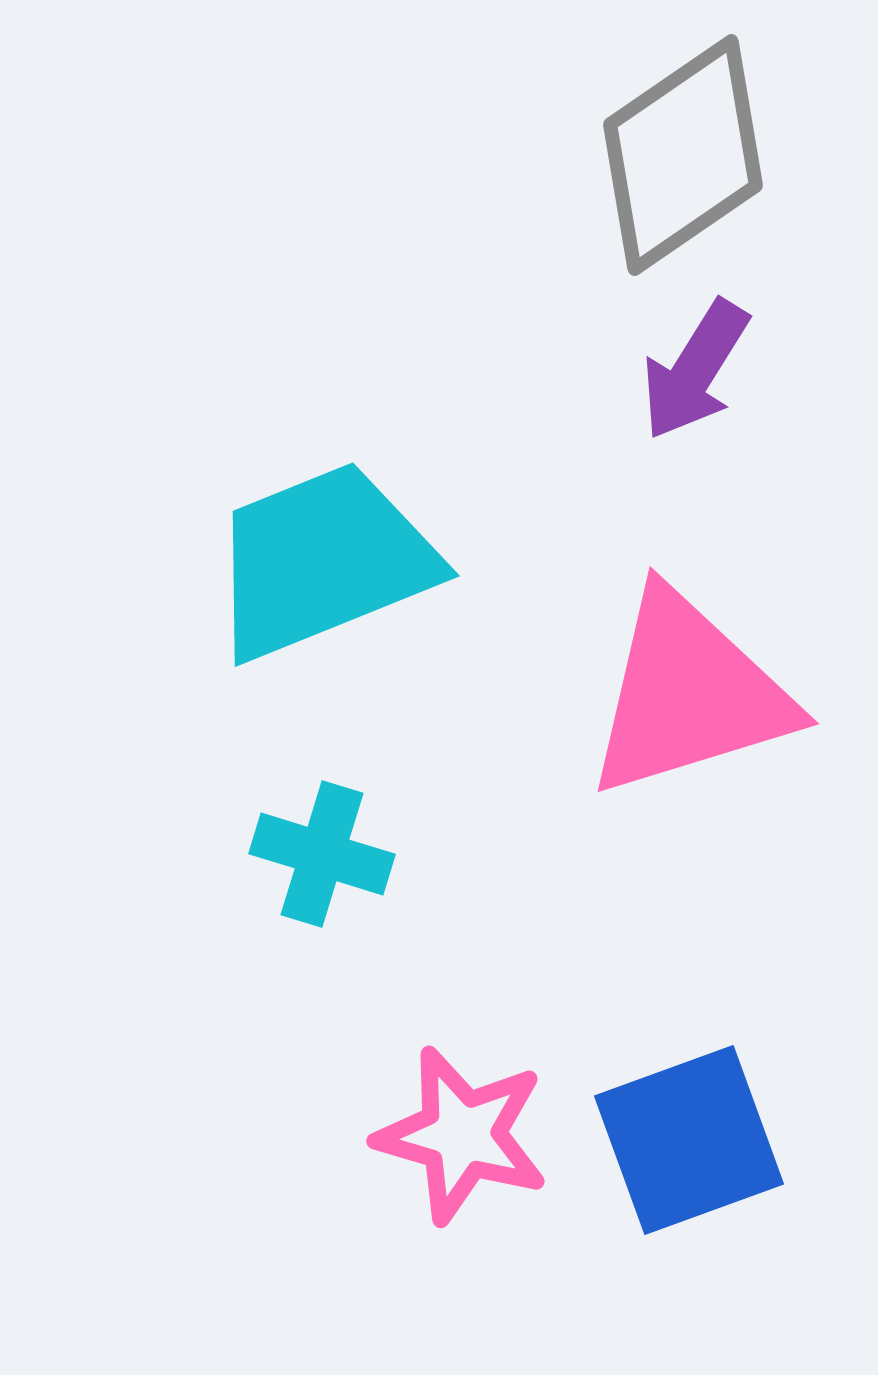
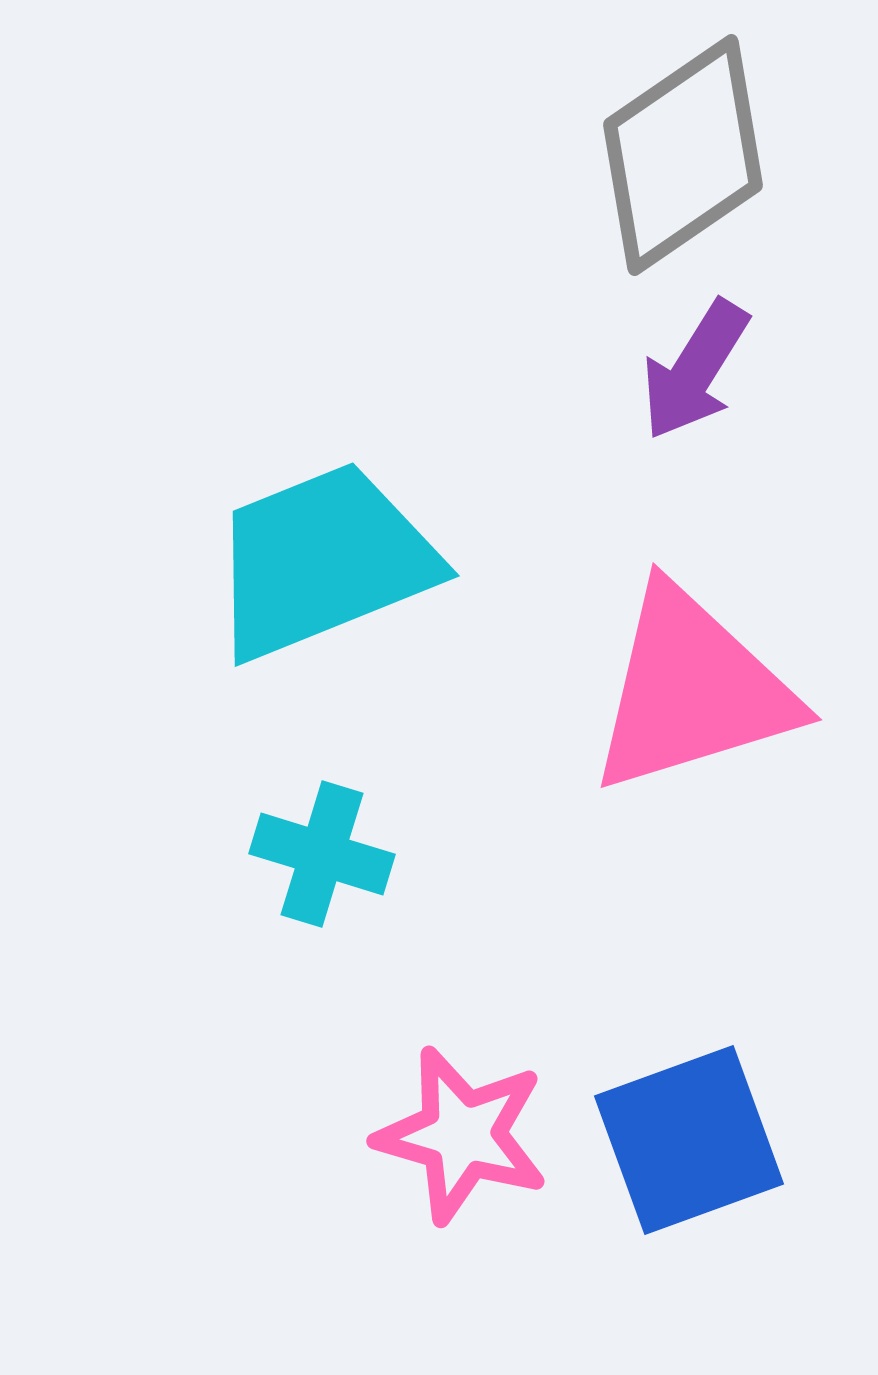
pink triangle: moved 3 px right, 4 px up
